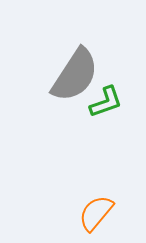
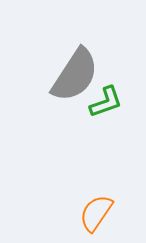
orange semicircle: rotated 6 degrees counterclockwise
